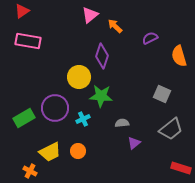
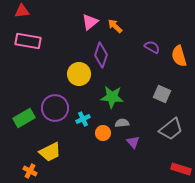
red triangle: rotated 28 degrees clockwise
pink triangle: moved 7 px down
purple semicircle: moved 2 px right, 9 px down; rotated 56 degrees clockwise
purple diamond: moved 1 px left, 1 px up
yellow circle: moved 3 px up
green star: moved 11 px right, 1 px down
purple triangle: moved 1 px left, 1 px up; rotated 32 degrees counterclockwise
orange circle: moved 25 px right, 18 px up
red rectangle: moved 1 px down
